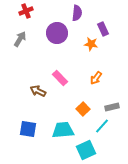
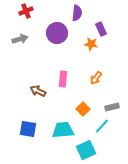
purple rectangle: moved 2 px left
gray arrow: rotated 42 degrees clockwise
pink rectangle: moved 3 px right, 1 px down; rotated 49 degrees clockwise
